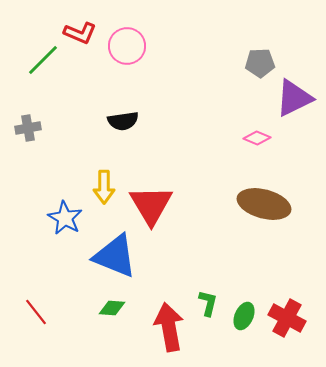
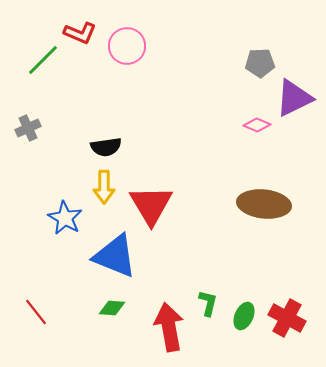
black semicircle: moved 17 px left, 26 px down
gray cross: rotated 15 degrees counterclockwise
pink diamond: moved 13 px up
brown ellipse: rotated 9 degrees counterclockwise
